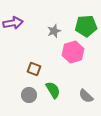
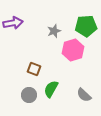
pink hexagon: moved 2 px up
green semicircle: moved 2 px left, 1 px up; rotated 120 degrees counterclockwise
gray semicircle: moved 2 px left, 1 px up
